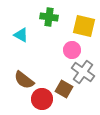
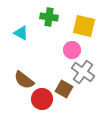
cyan triangle: moved 2 px up
